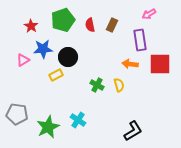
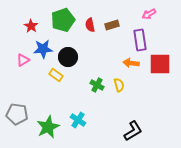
brown rectangle: rotated 48 degrees clockwise
orange arrow: moved 1 px right, 1 px up
yellow rectangle: rotated 64 degrees clockwise
